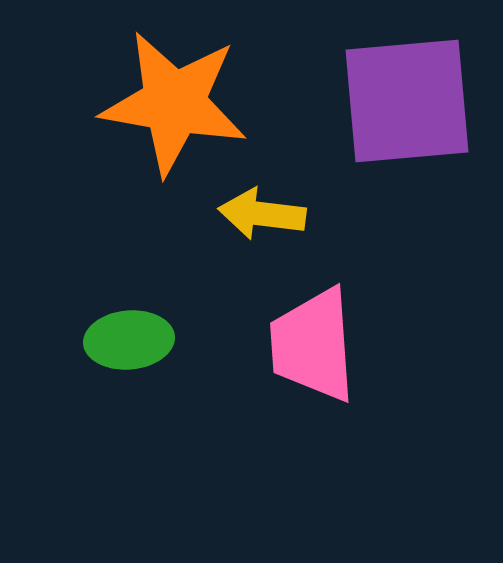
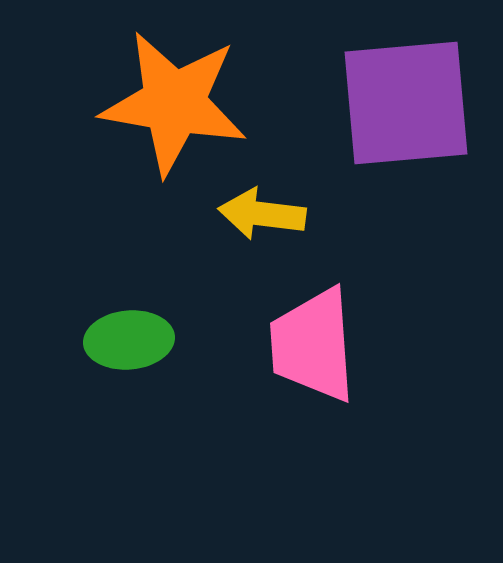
purple square: moved 1 px left, 2 px down
